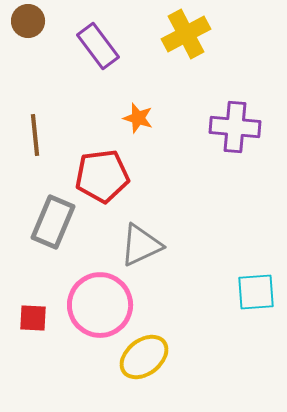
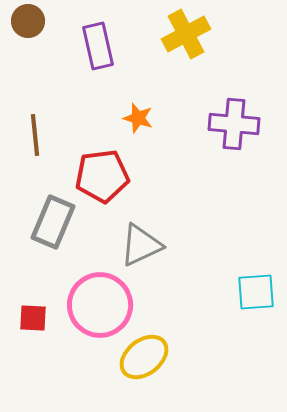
purple rectangle: rotated 24 degrees clockwise
purple cross: moved 1 px left, 3 px up
